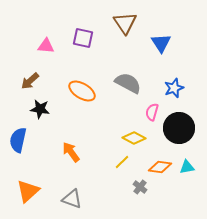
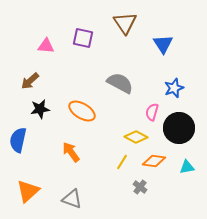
blue triangle: moved 2 px right, 1 px down
gray semicircle: moved 8 px left
orange ellipse: moved 20 px down
black star: rotated 18 degrees counterclockwise
yellow diamond: moved 2 px right, 1 px up
yellow line: rotated 14 degrees counterclockwise
orange diamond: moved 6 px left, 6 px up
